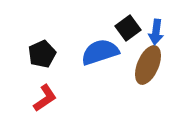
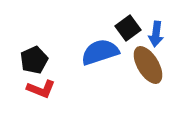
blue arrow: moved 2 px down
black pentagon: moved 8 px left, 6 px down
brown ellipse: rotated 54 degrees counterclockwise
red L-shape: moved 4 px left, 9 px up; rotated 56 degrees clockwise
